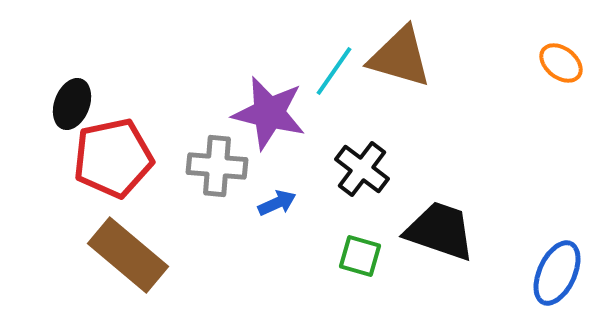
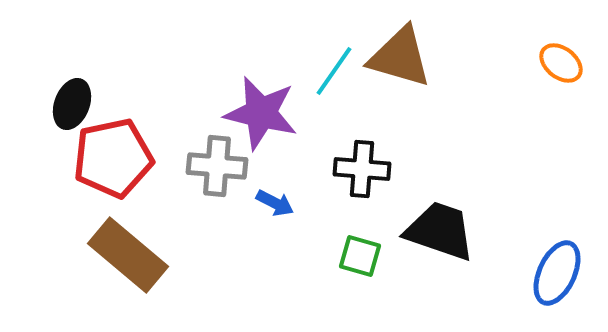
purple star: moved 8 px left
black cross: rotated 32 degrees counterclockwise
blue arrow: moved 2 px left; rotated 51 degrees clockwise
